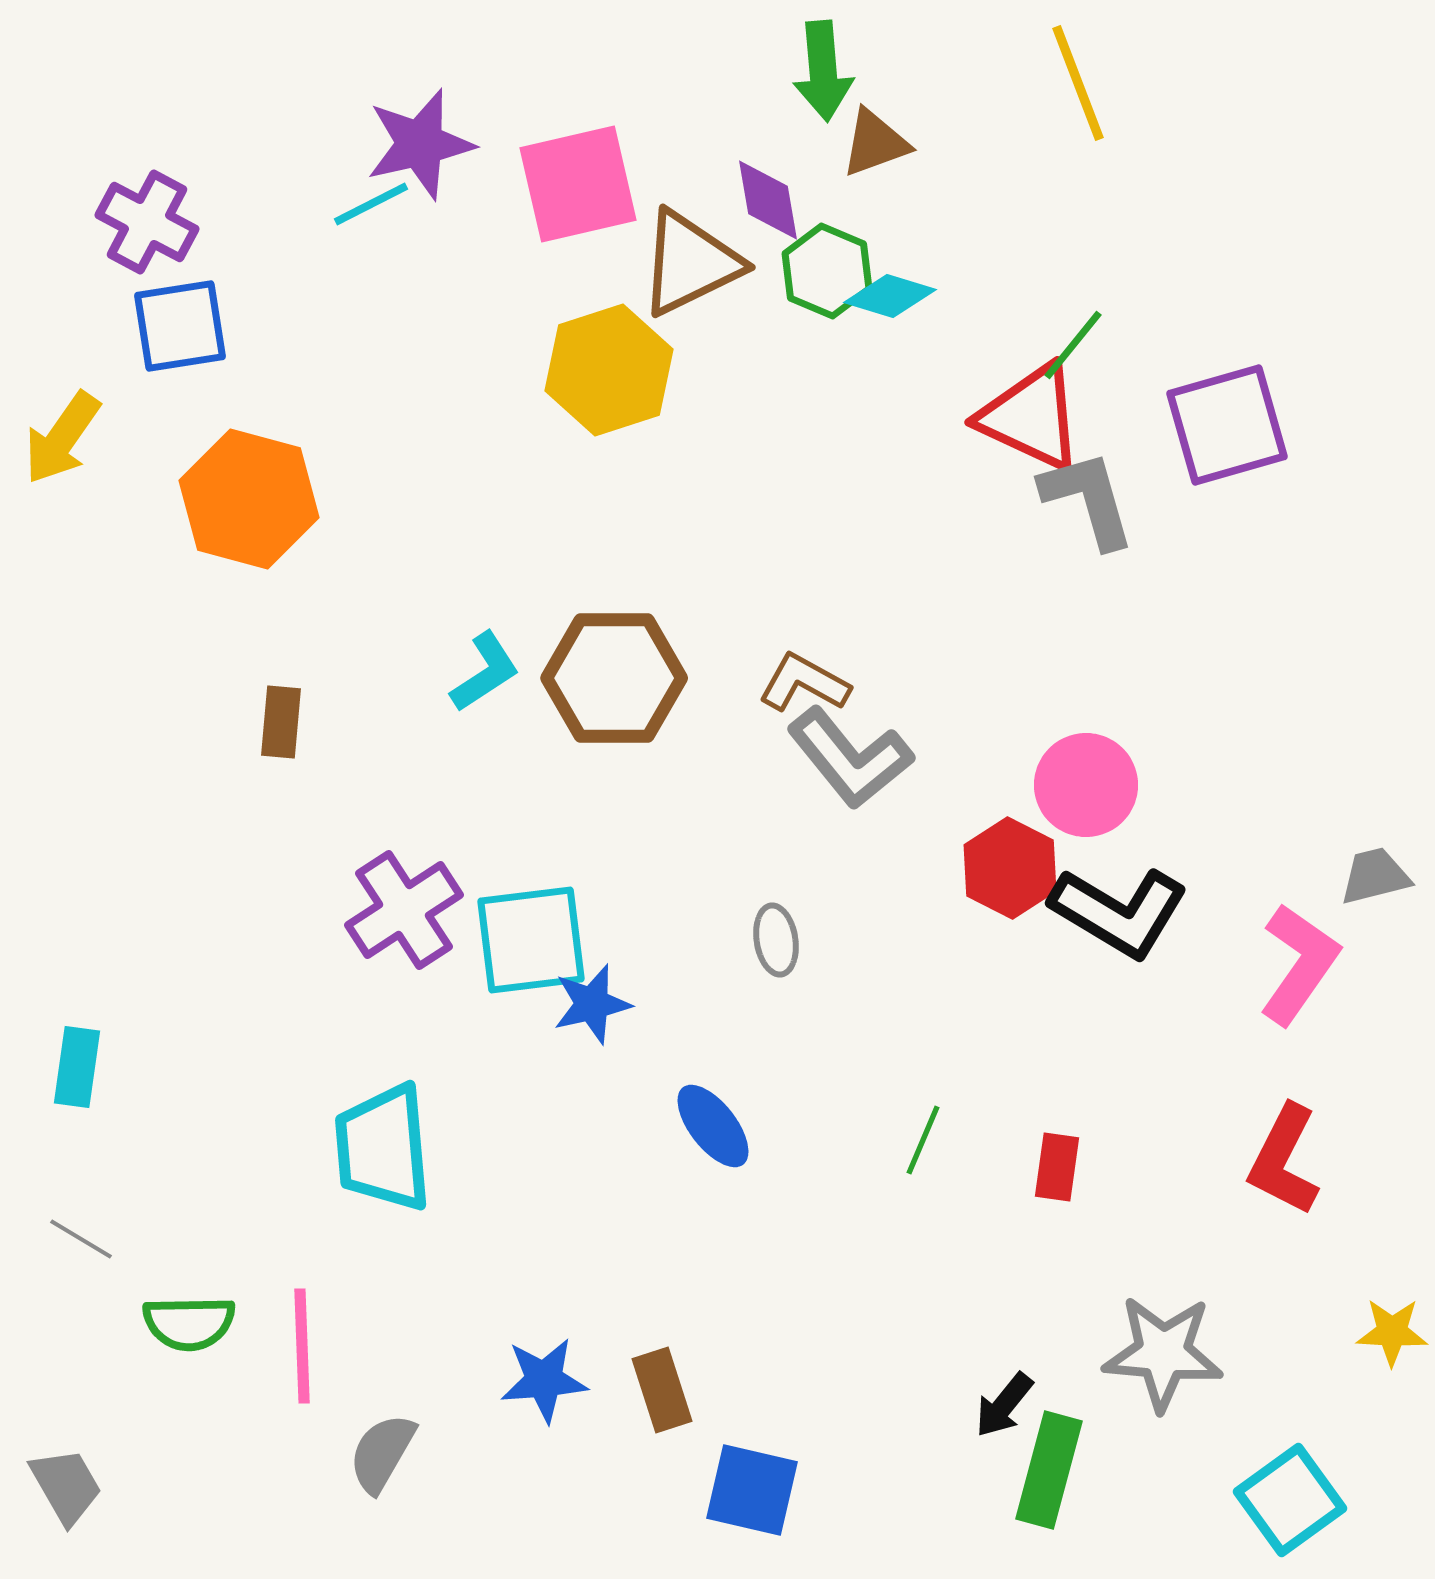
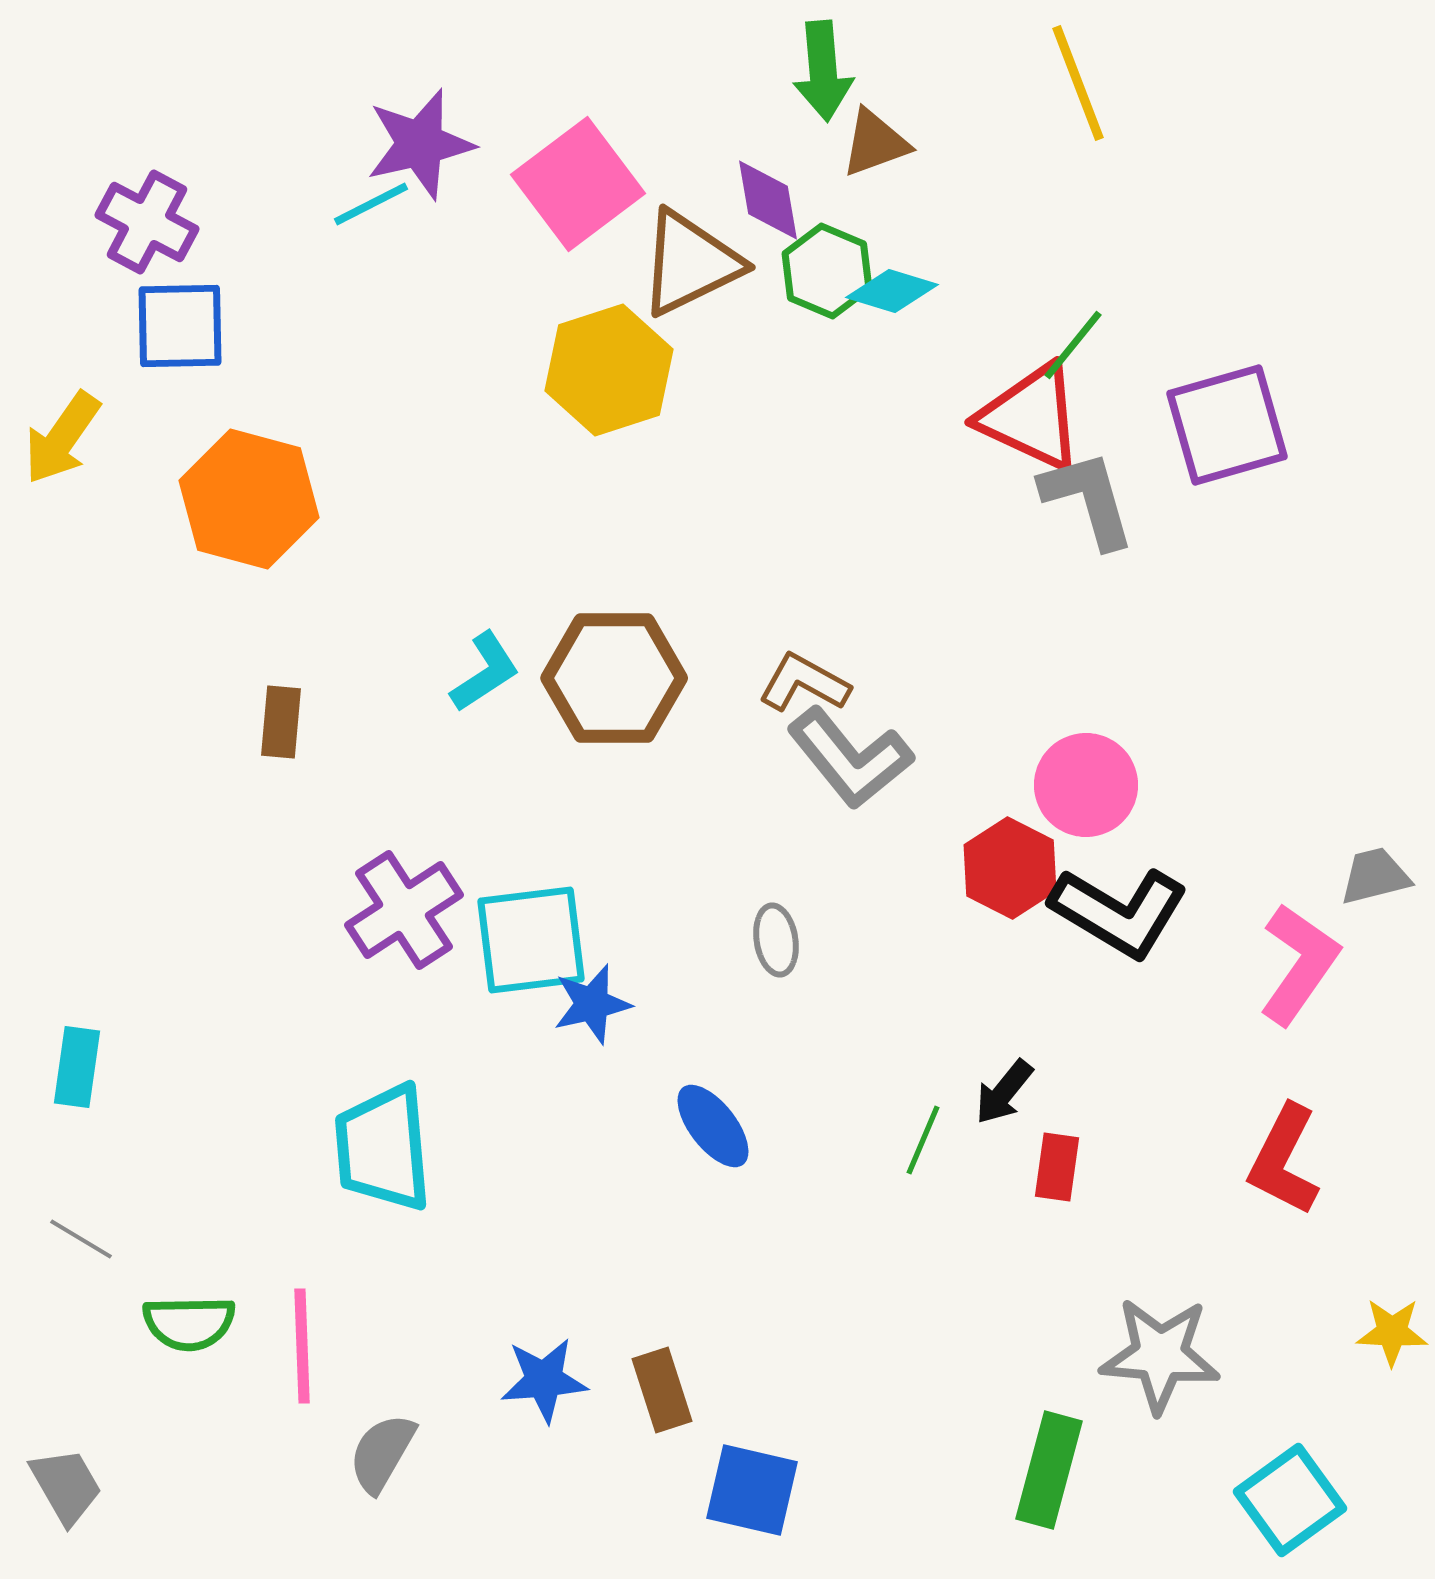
pink square at (578, 184): rotated 24 degrees counterclockwise
cyan diamond at (890, 296): moved 2 px right, 5 px up
blue square at (180, 326): rotated 8 degrees clockwise
gray star at (1163, 1353): moved 3 px left, 2 px down
black arrow at (1004, 1405): moved 313 px up
